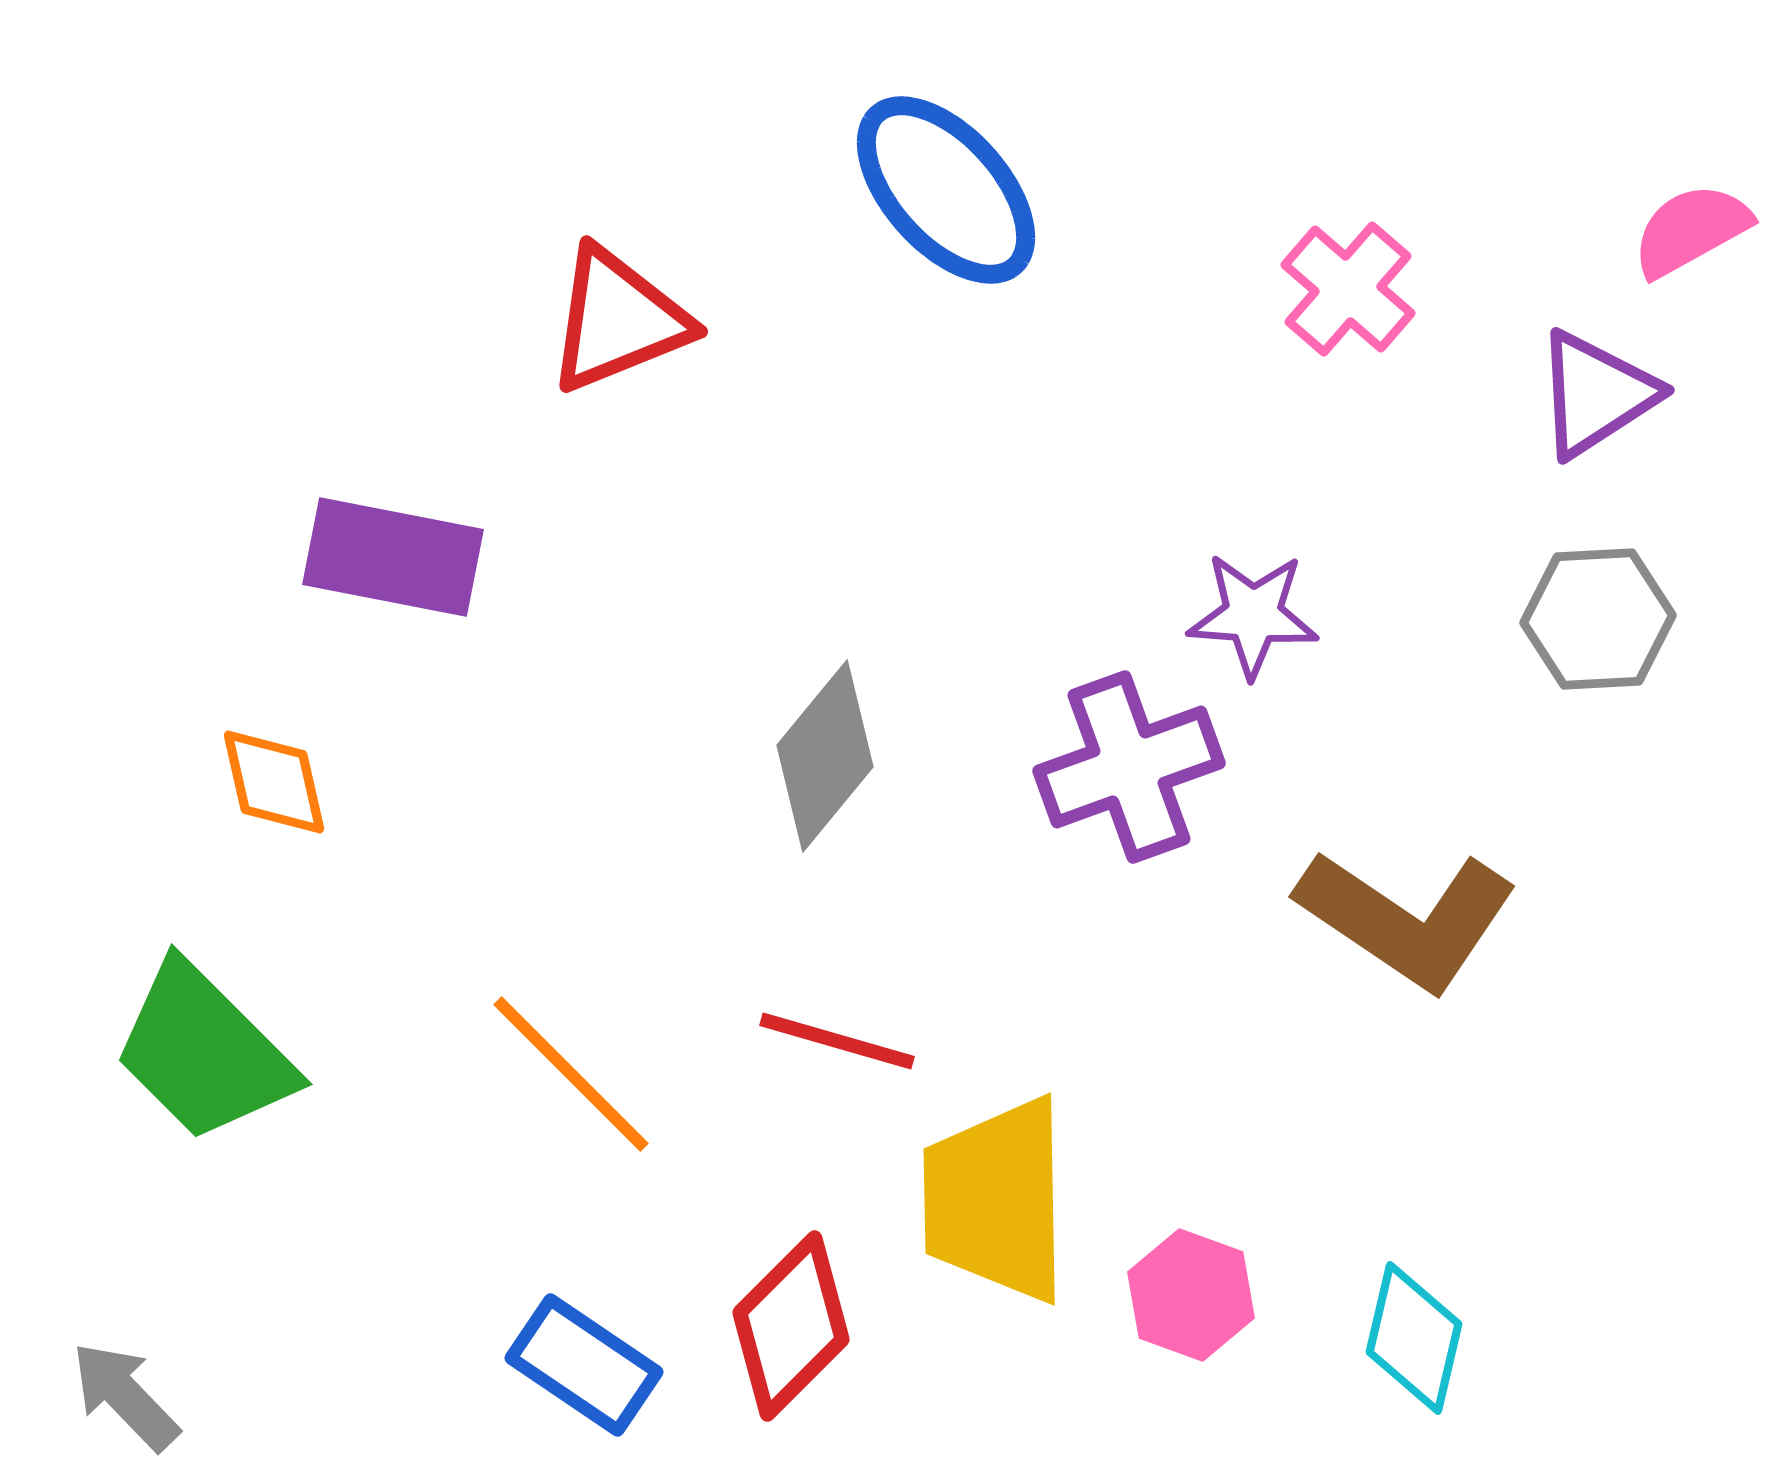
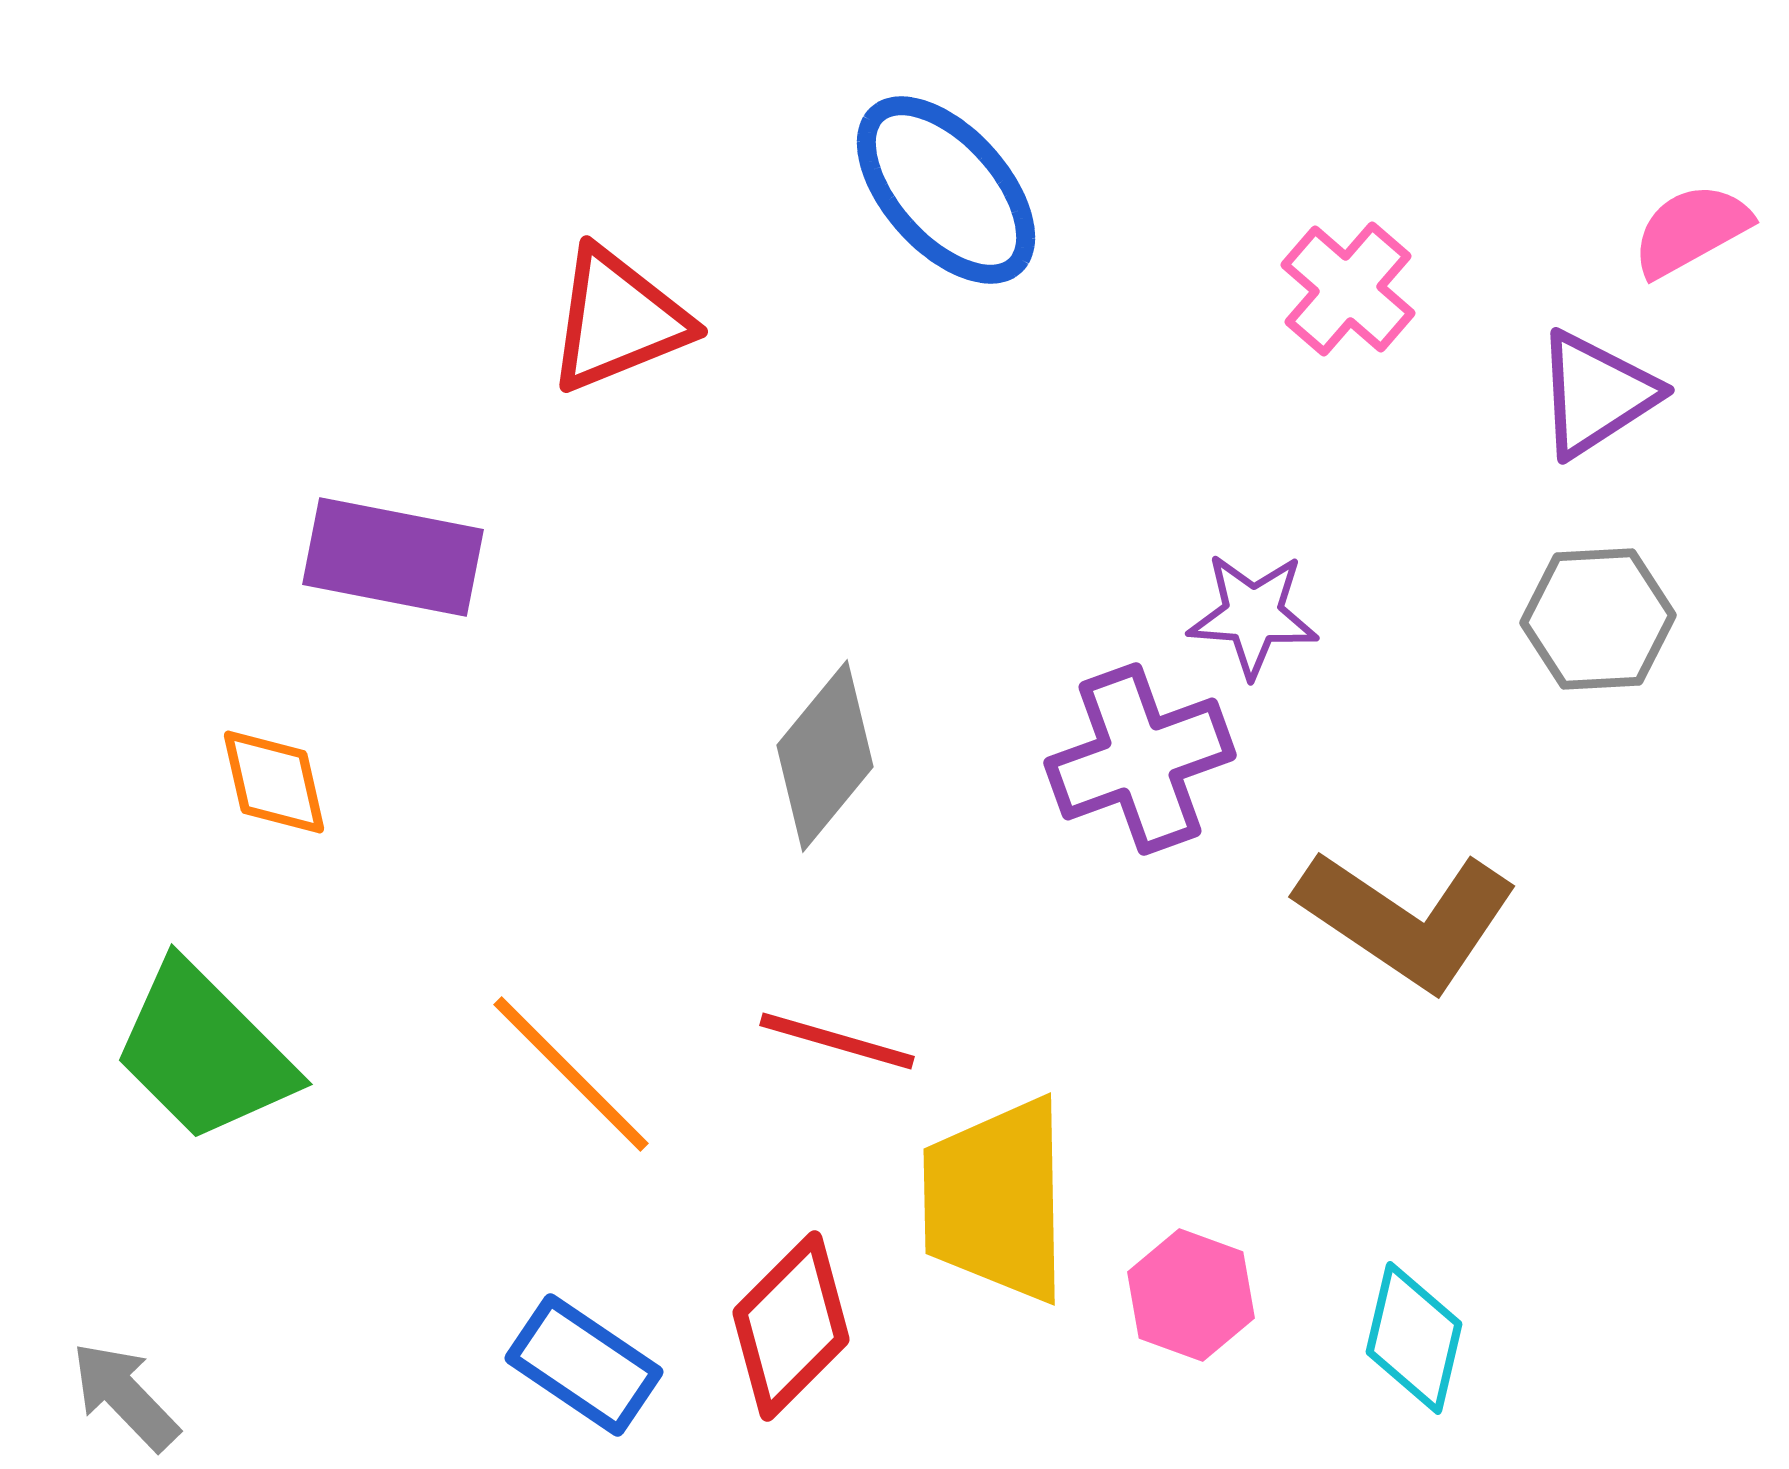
purple cross: moved 11 px right, 8 px up
